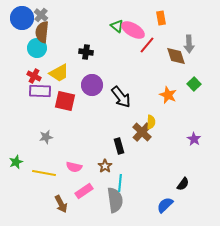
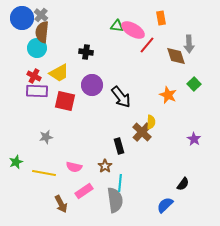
green triangle: rotated 32 degrees counterclockwise
purple rectangle: moved 3 px left
